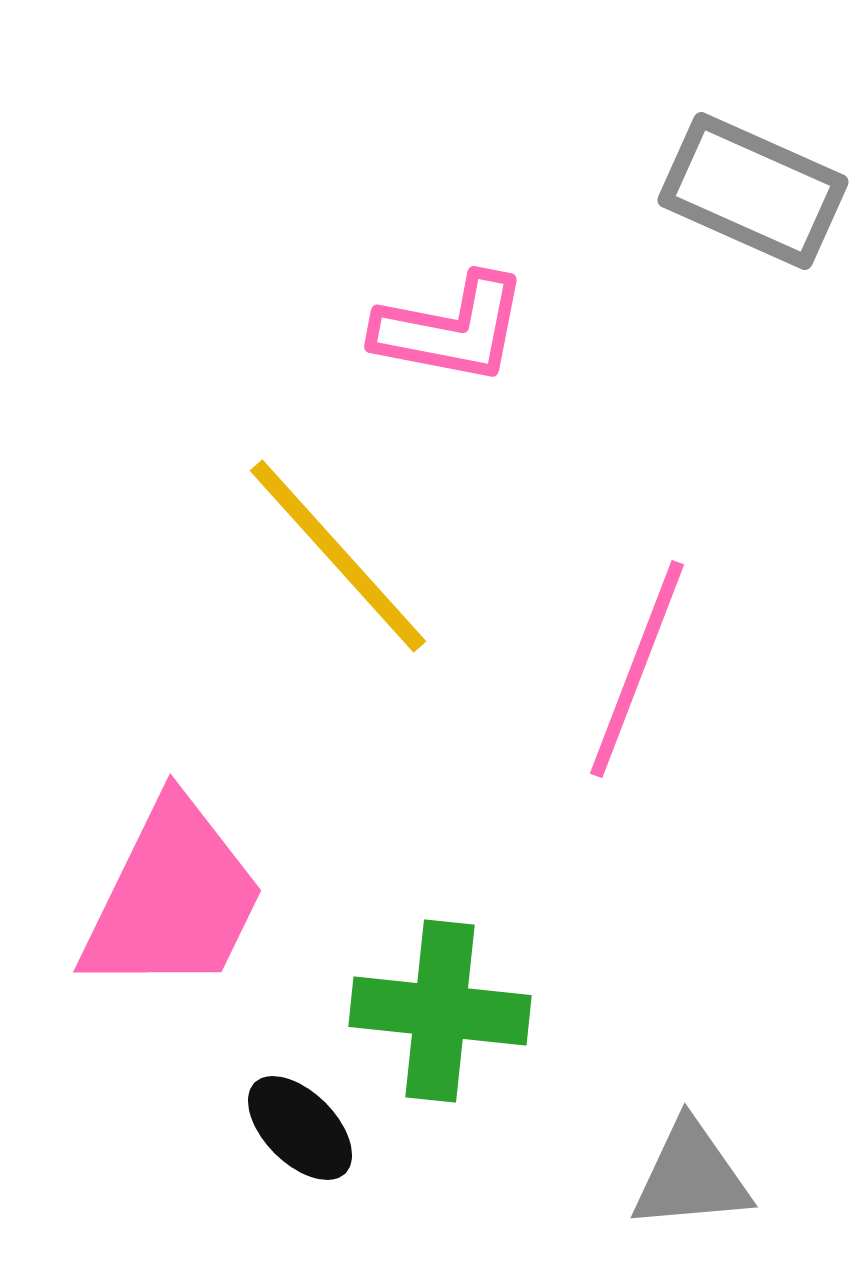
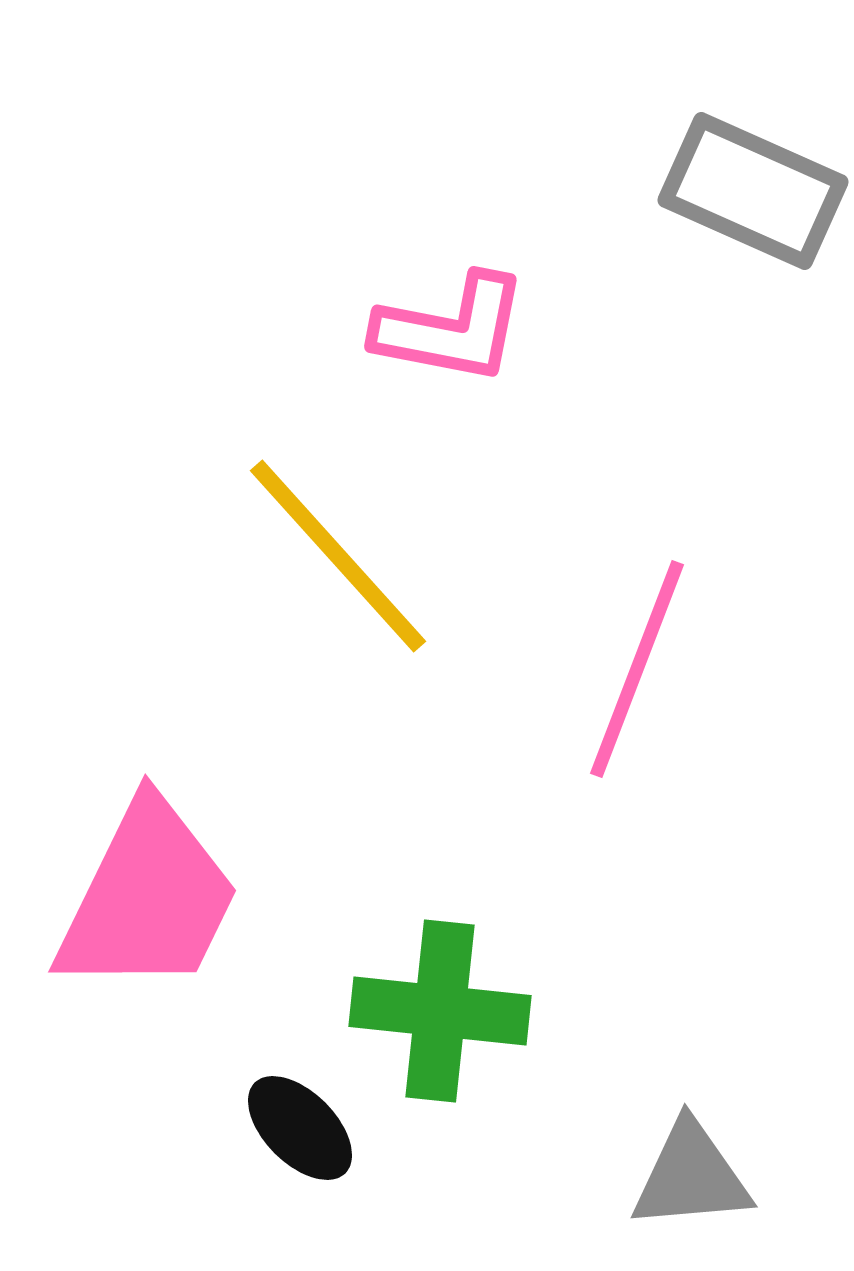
pink trapezoid: moved 25 px left
